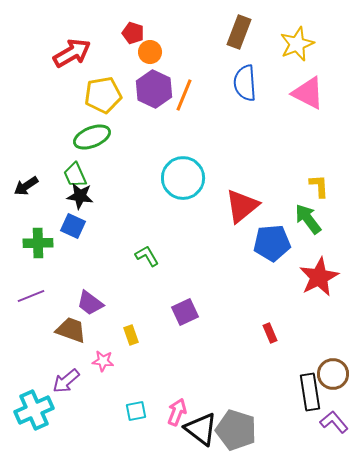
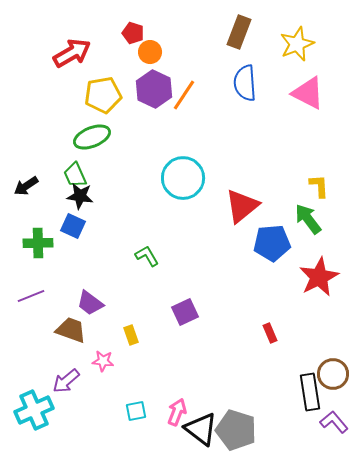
orange line: rotated 12 degrees clockwise
